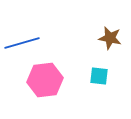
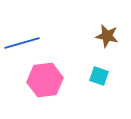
brown star: moved 3 px left, 2 px up
cyan square: rotated 12 degrees clockwise
